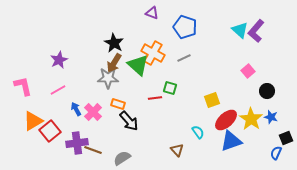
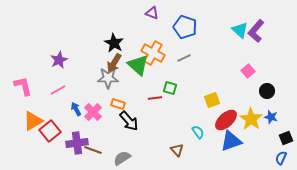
blue semicircle: moved 5 px right, 5 px down
